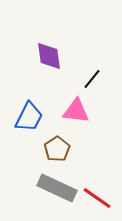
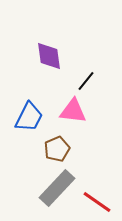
black line: moved 6 px left, 2 px down
pink triangle: moved 3 px left
brown pentagon: rotated 10 degrees clockwise
gray rectangle: rotated 72 degrees counterclockwise
red line: moved 4 px down
